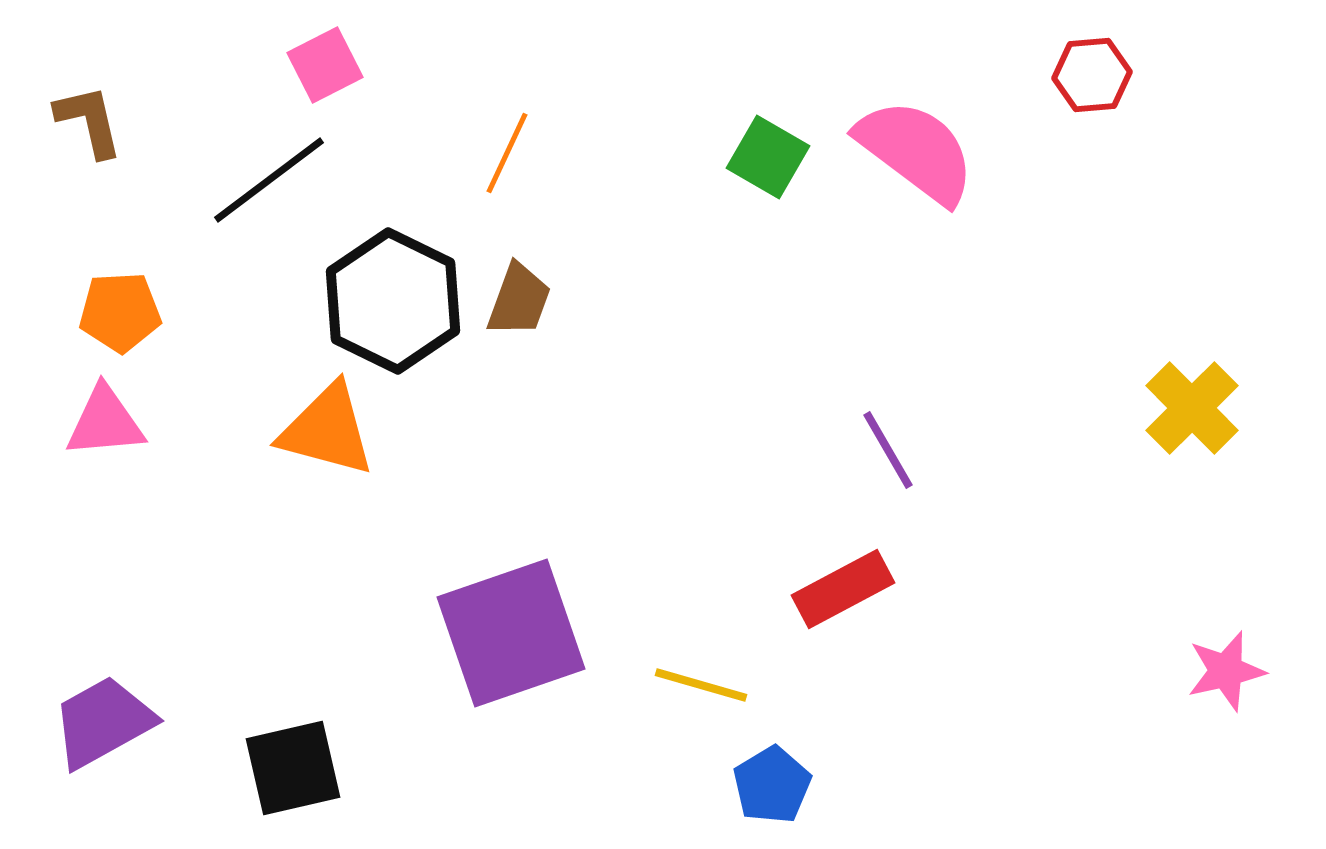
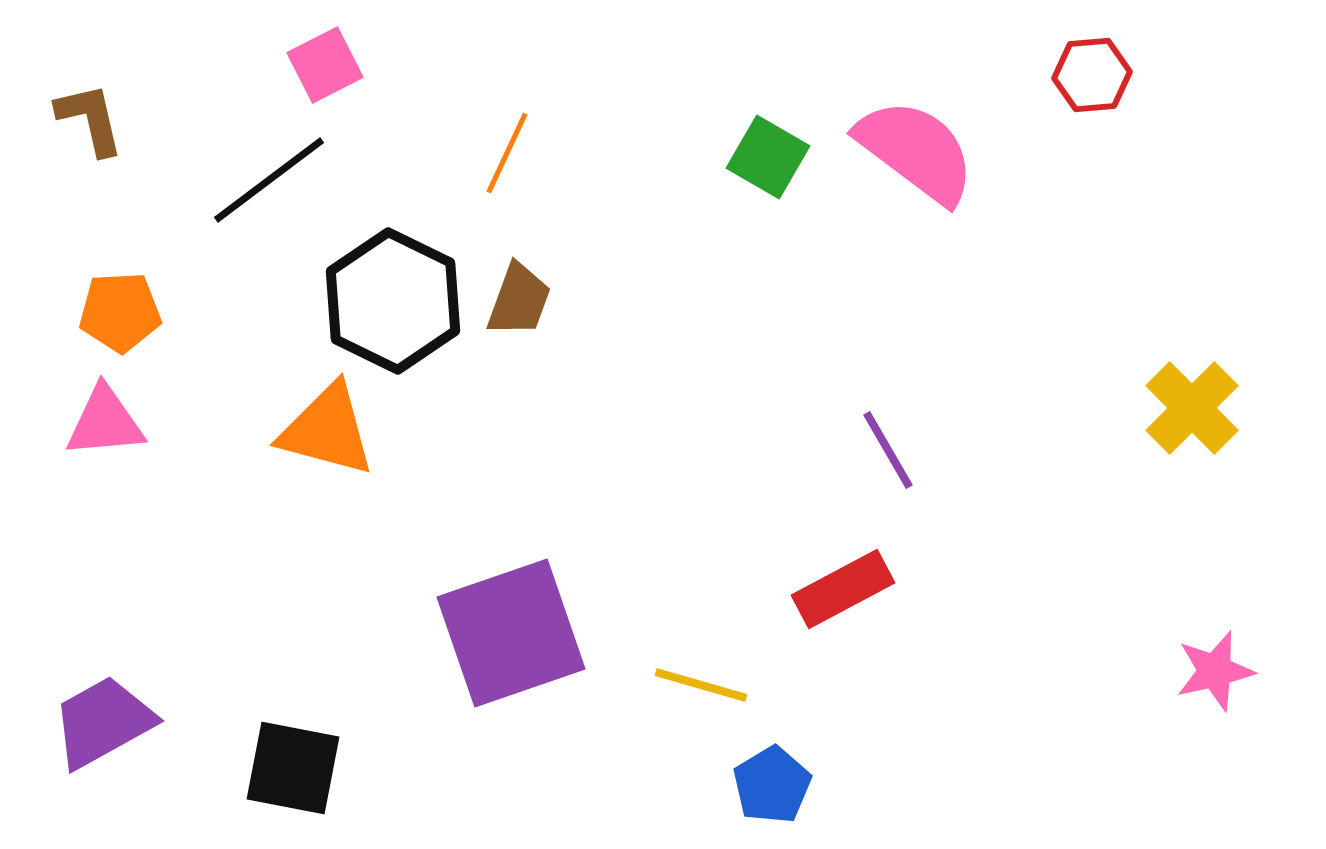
brown L-shape: moved 1 px right, 2 px up
pink star: moved 11 px left
black square: rotated 24 degrees clockwise
